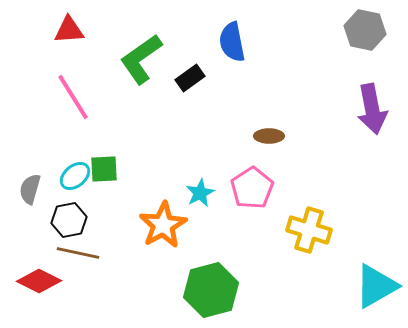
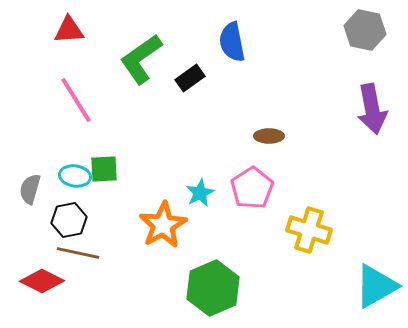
pink line: moved 3 px right, 3 px down
cyan ellipse: rotated 48 degrees clockwise
red diamond: moved 3 px right
green hexagon: moved 2 px right, 2 px up; rotated 8 degrees counterclockwise
